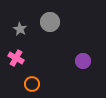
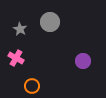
orange circle: moved 2 px down
